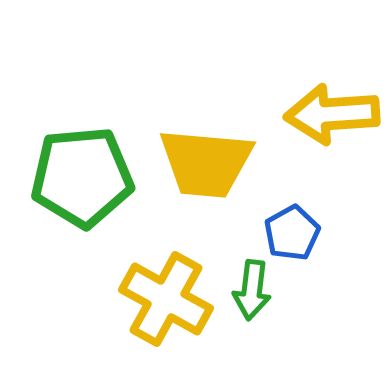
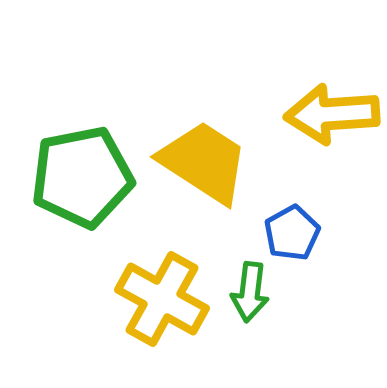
yellow trapezoid: moved 2 px left, 1 px up; rotated 152 degrees counterclockwise
green pentagon: rotated 6 degrees counterclockwise
green arrow: moved 2 px left, 2 px down
yellow cross: moved 4 px left
